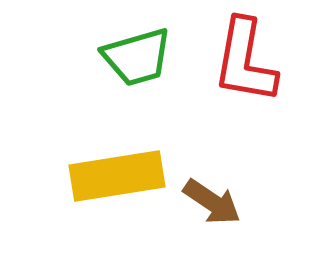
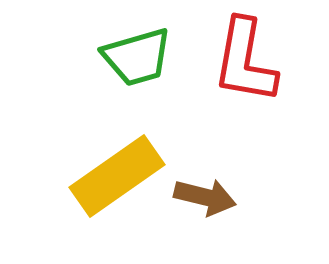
yellow rectangle: rotated 26 degrees counterclockwise
brown arrow: moved 7 px left, 5 px up; rotated 20 degrees counterclockwise
